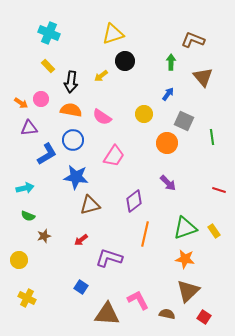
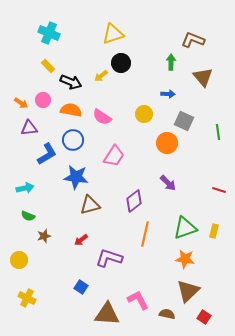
black circle at (125, 61): moved 4 px left, 2 px down
black arrow at (71, 82): rotated 75 degrees counterclockwise
blue arrow at (168, 94): rotated 56 degrees clockwise
pink circle at (41, 99): moved 2 px right, 1 px down
green line at (212, 137): moved 6 px right, 5 px up
yellow rectangle at (214, 231): rotated 48 degrees clockwise
